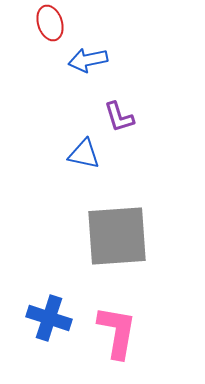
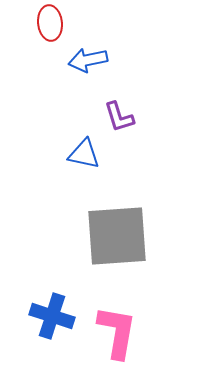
red ellipse: rotated 12 degrees clockwise
blue cross: moved 3 px right, 2 px up
